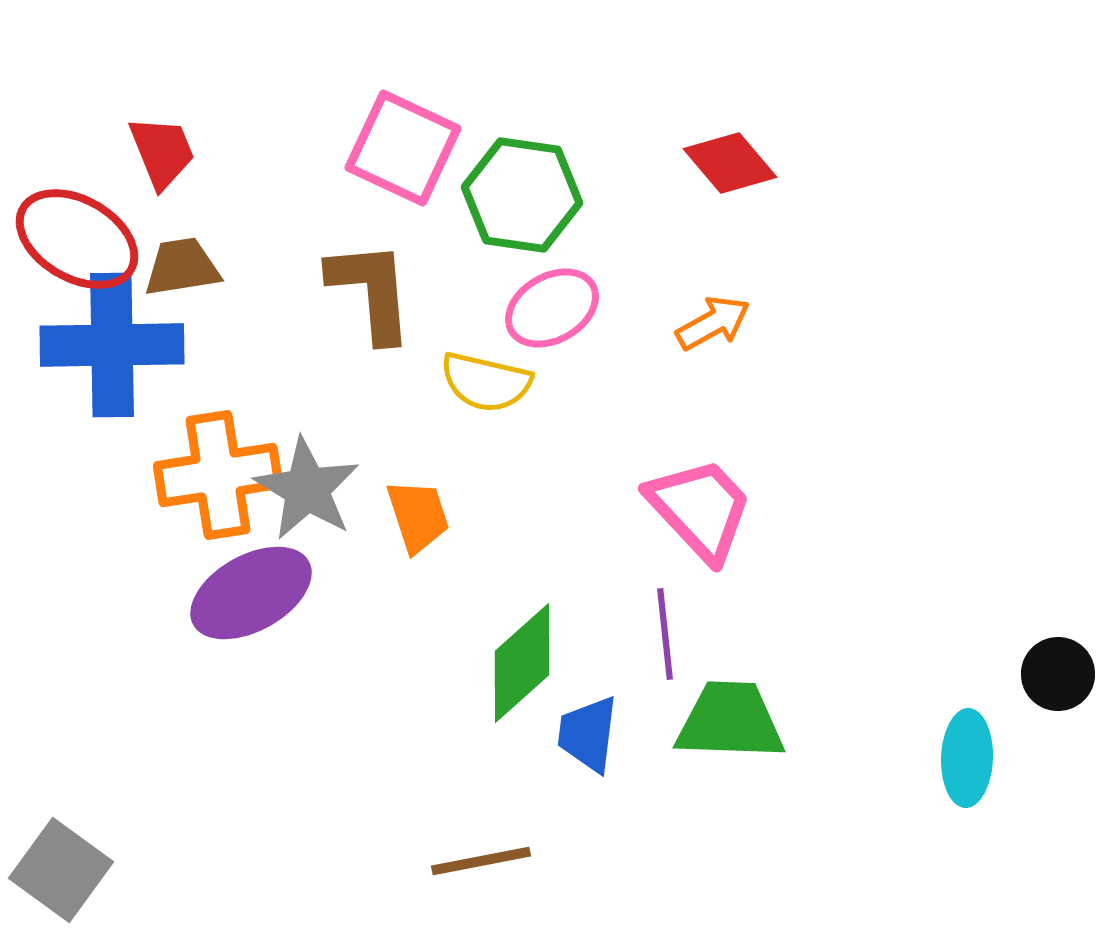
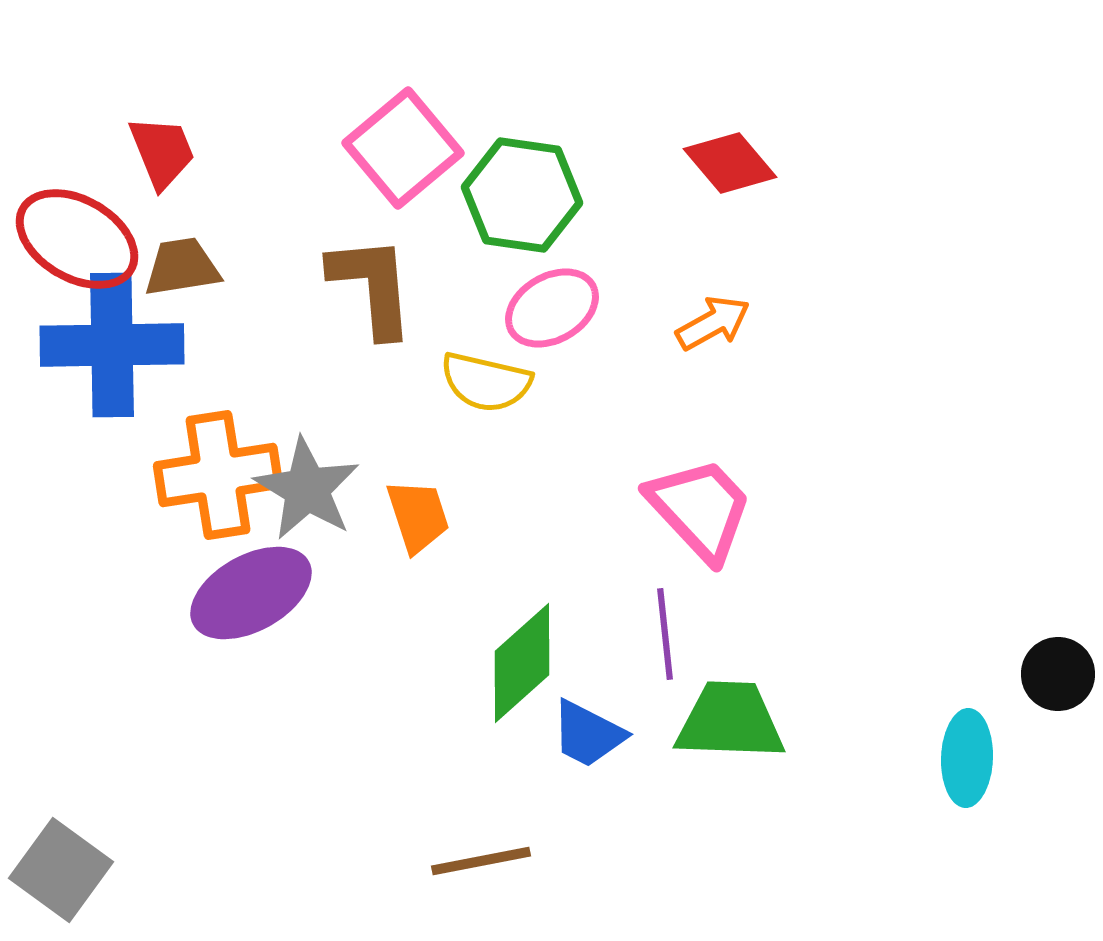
pink square: rotated 25 degrees clockwise
brown L-shape: moved 1 px right, 5 px up
blue trapezoid: rotated 70 degrees counterclockwise
